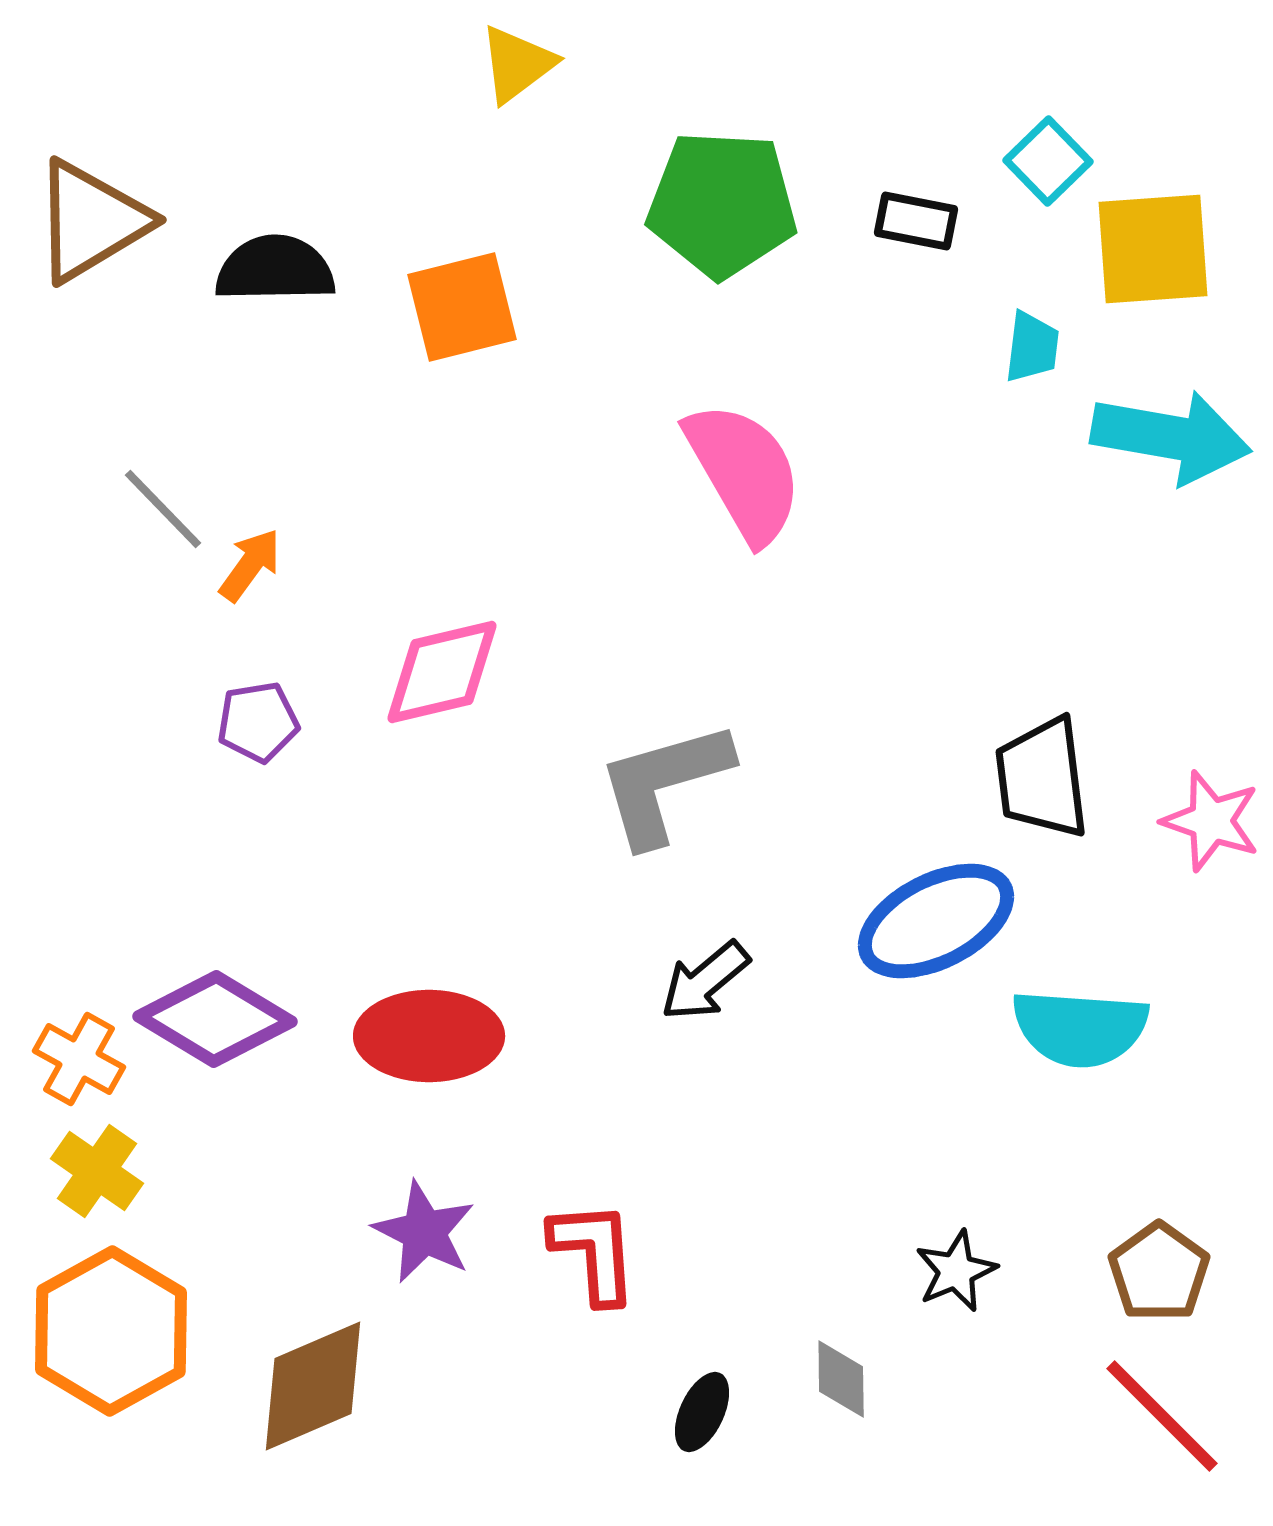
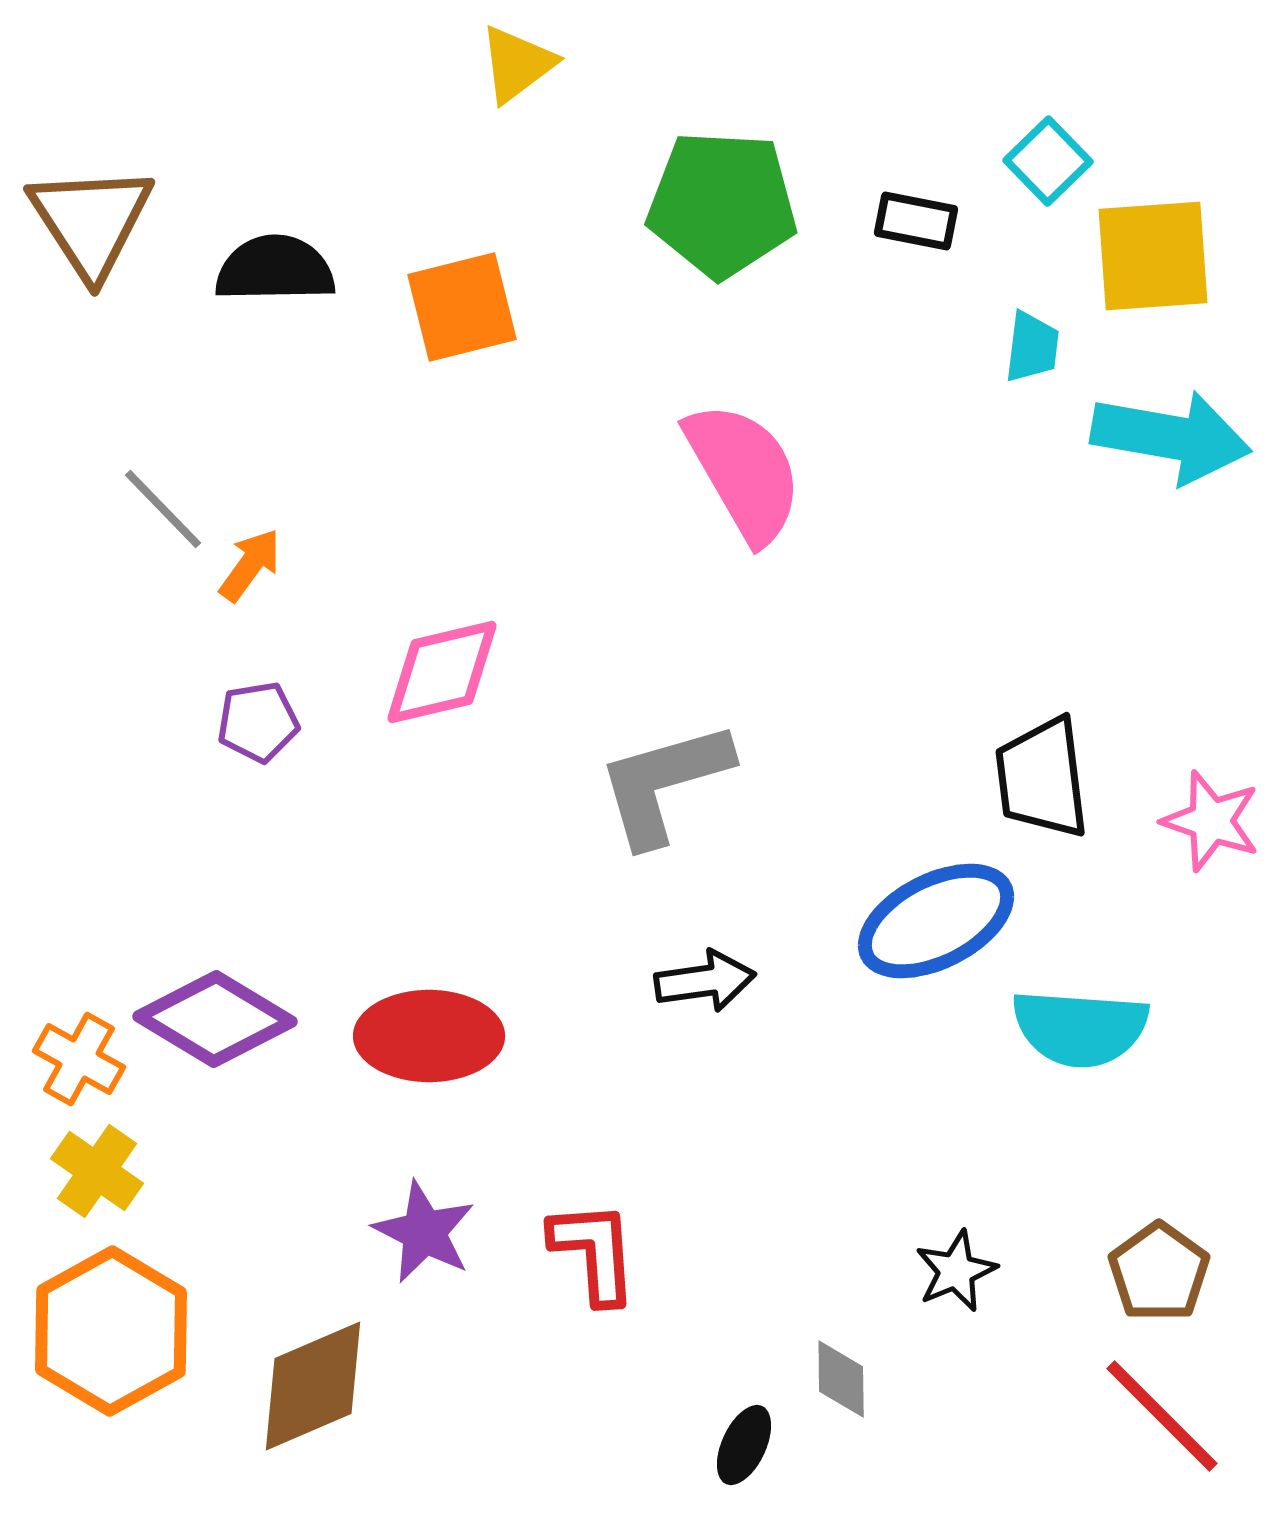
brown triangle: rotated 32 degrees counterclockwise
yellow square: moved 7 px down
black arrow: rotated 148 degrees counterclockwise
black ellipse: moved 42 px right, 33 px down
